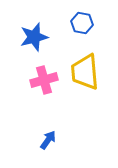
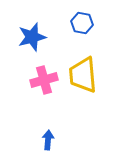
blue star: moved 2 px left
yellow trapezoid: moved 2 px left, 3 px down
blue arrow: rotated 30 degrees counterclockwise
